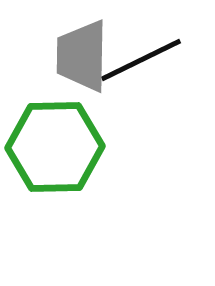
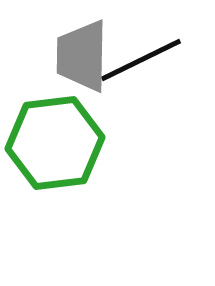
green hexagon: moved 4 px up; rotated 6 degrees counterclockwise
